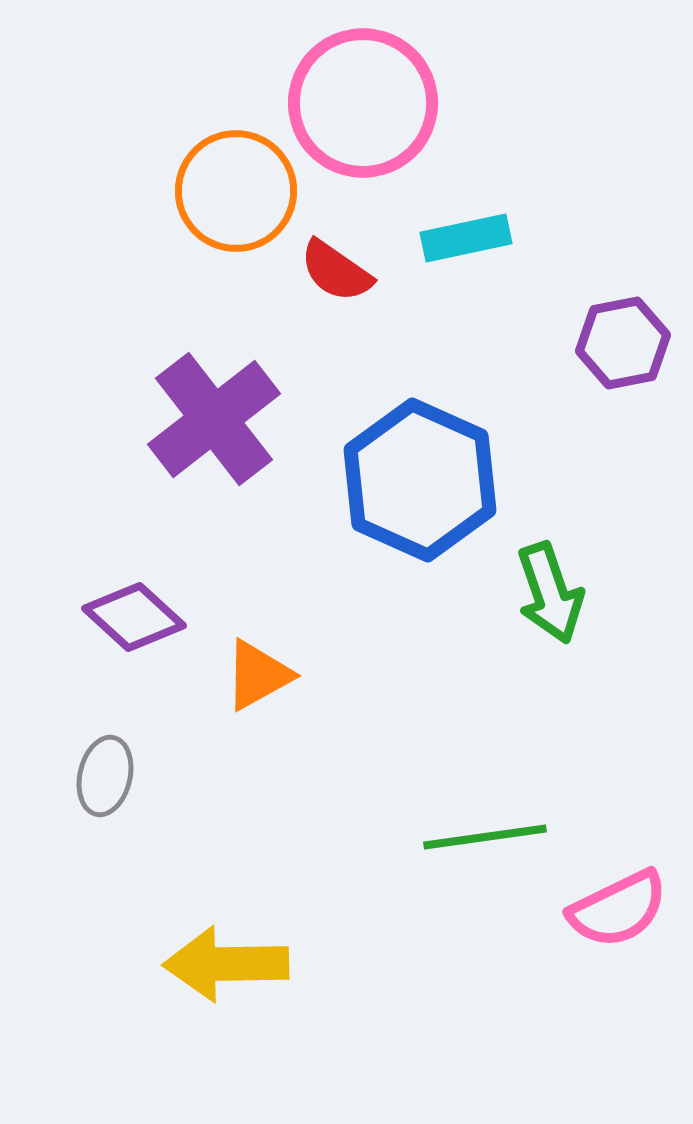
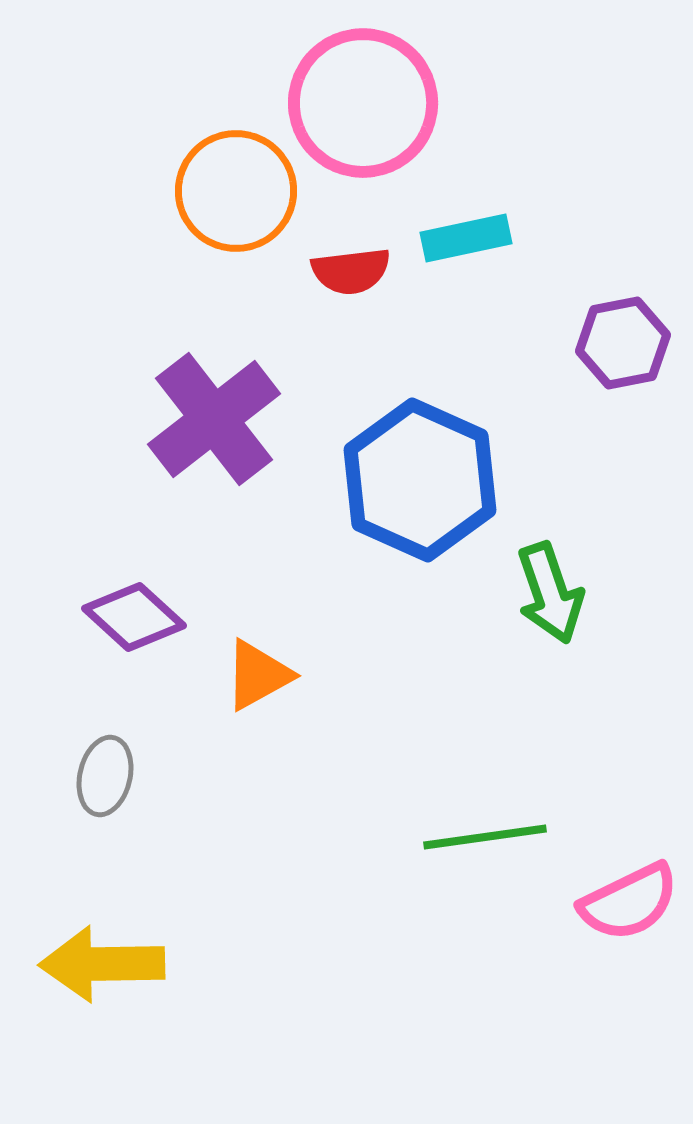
red semicircle: moved 15 px right; rotated 42 degrees counterclockwise
pink semicircle: moved 11 px right, 7 px up
yellow arrow: moved 124 px left
